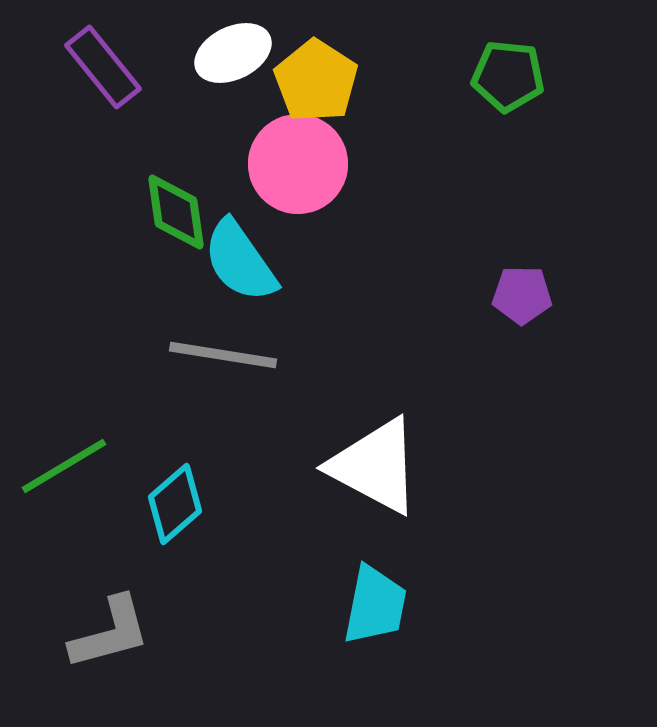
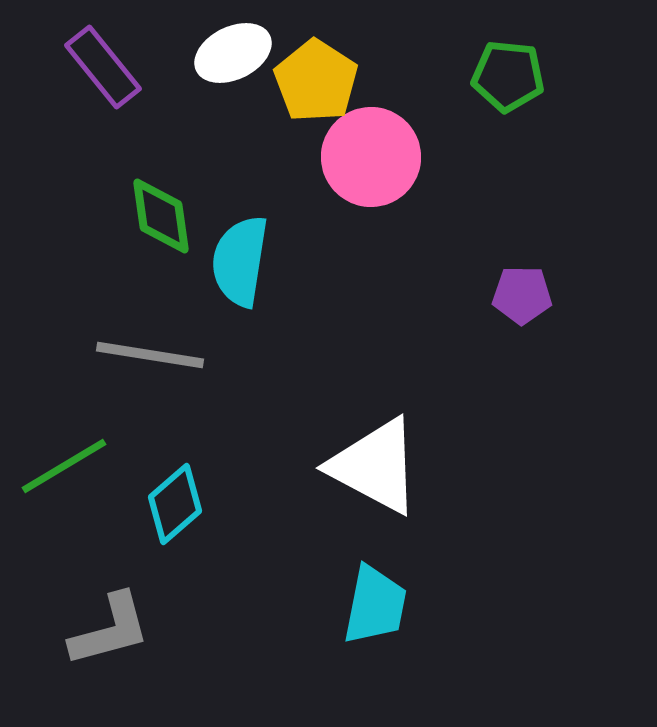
pink circle: moved 73 px right, 7 px up
green diamond: moved 15 px left, 4 px down
cyan semicircle: rotated 44 degrees clockwise
gray line: moved 73 px left
gray L-shape: moved 3 px up
